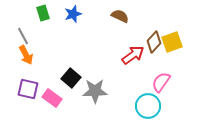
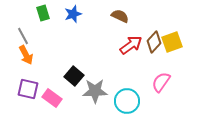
red arrow: moved 2 px left, 10 px up
black square: moved 3 px right, 2 px up
cyan circle: moved 21 px left, 5 px up
